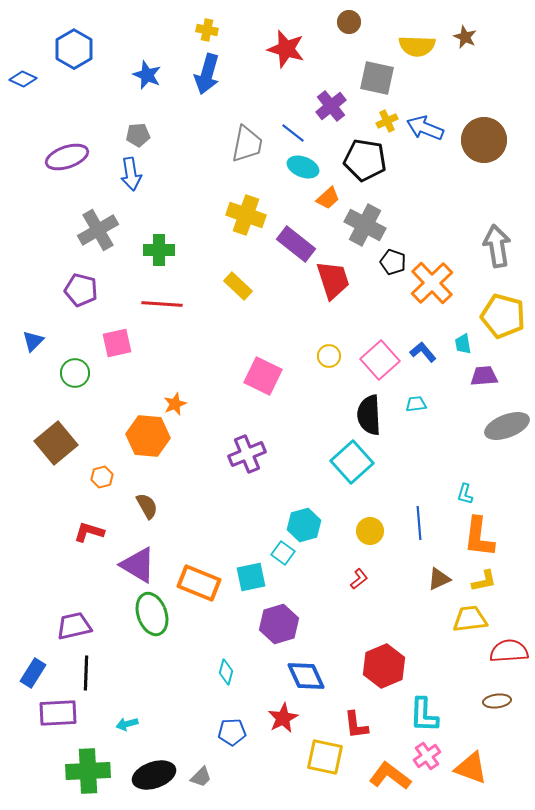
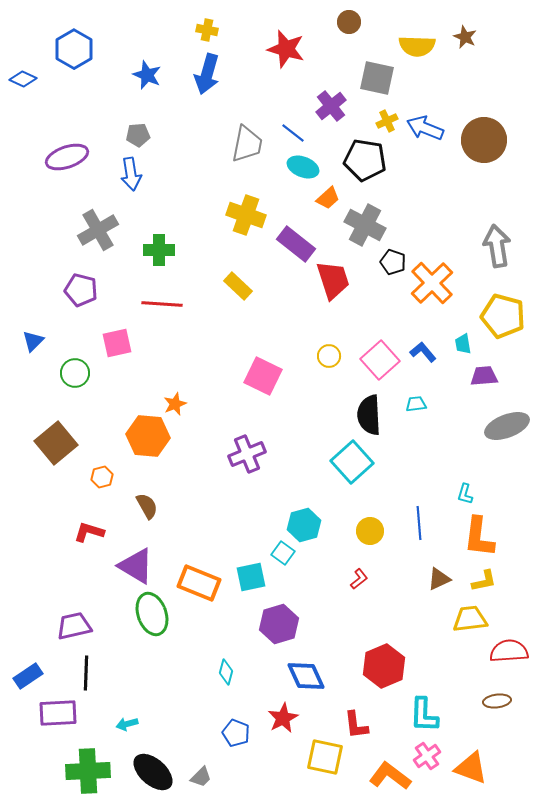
purple triangle at (138, 565): moved 2 px left, 1 px down
blue rectangle at (33, 673): moved 5 px left, 3 px down; rotated 24 degrees clockwise
blue pentagon at (232, 732): moved 4 px right, 1 px down; rotated 24 degrees clockwise
black ellipse at (154, 775): moved 1 px left, 3 px up; rotated 60 degrees clockwise
